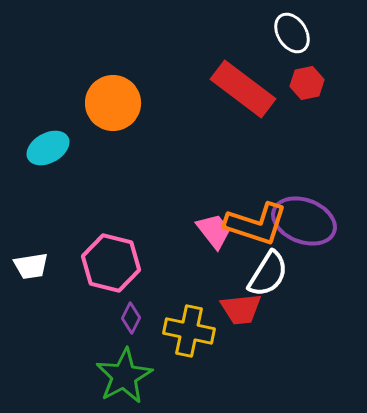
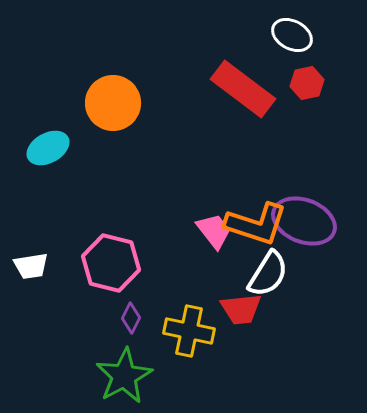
white ellipse: moved 2 px down; rotated 30 degrees counterclockwise
